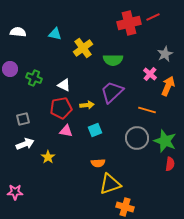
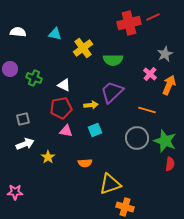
orange arrow: moved 1 px right, 1 px up
yellow arrow: moved 4 px right
orange semicircle: moved 13 px left
